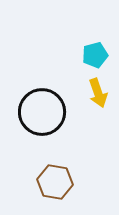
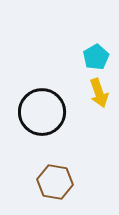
cyan pentagon: moved 1 px right, 2 px down; rotated 15 degrees counterclockwise
yellow arrow: moved 1 px right
